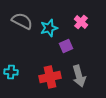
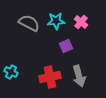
gray semicircle: moved 7 px right, 2 px down
cyan star: moved 7 px right, 7 px up; rotated 12 degrees clockwise
cyan cross: rotated 24 degrees clockwise
